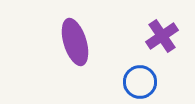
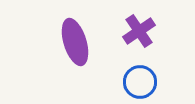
purple cross: moved 23 px left, 5 px up
